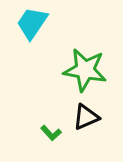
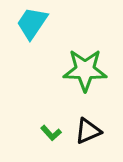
green star: rotated 9 degrees counterclockwise
black triangle: moved 2 px right, 14 px down
